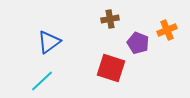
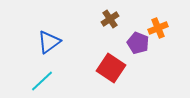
brown cross: rotated 24 degrees counterclockwise
orange cross: moved 9 px left, 2 px up
red square: rotated 16 degrees clockwise
